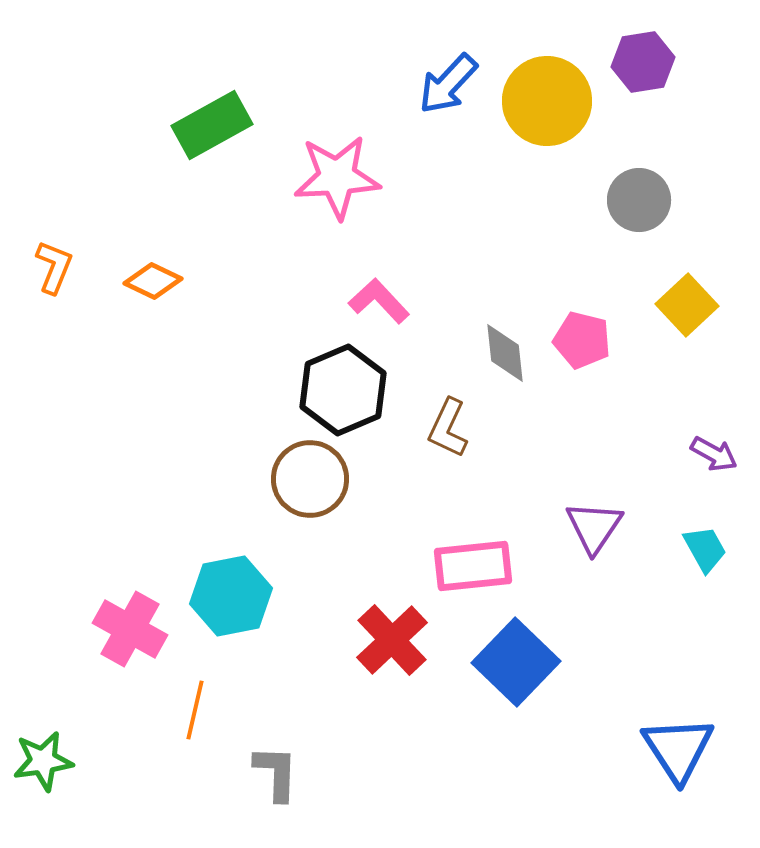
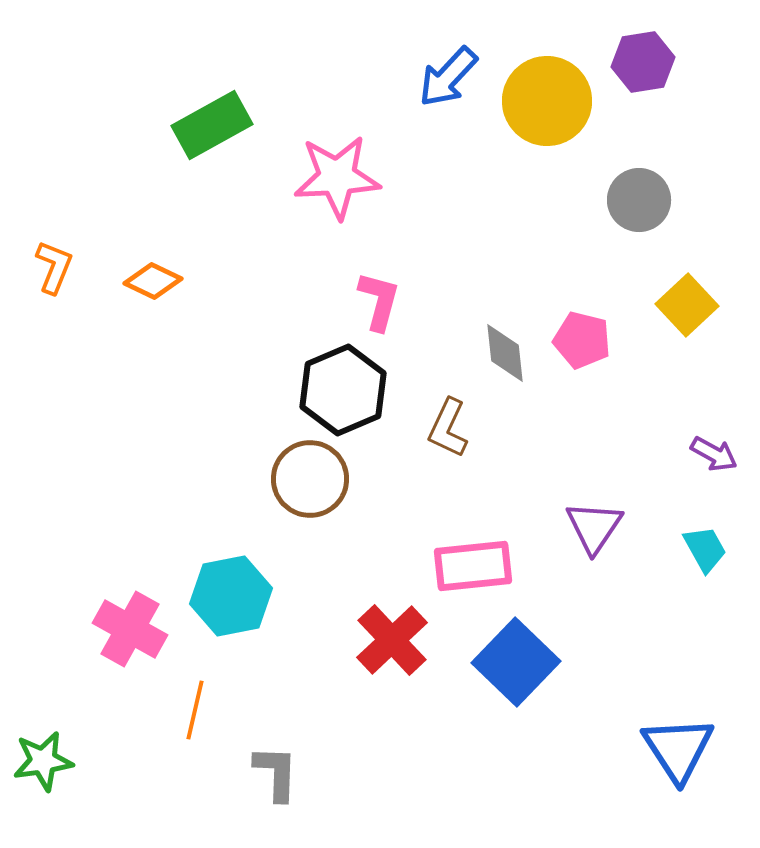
blue arrow: moved 7 px up
pink L-shape: rotated 58 degrees clockwise
